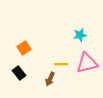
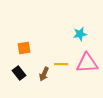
cyan star: moved 1 px up
orange square: rotated 24 degrees clockwise
pink triangle: rotated 10 degrees clockwise
brown arrow: moved 6 px left, 5 px up
